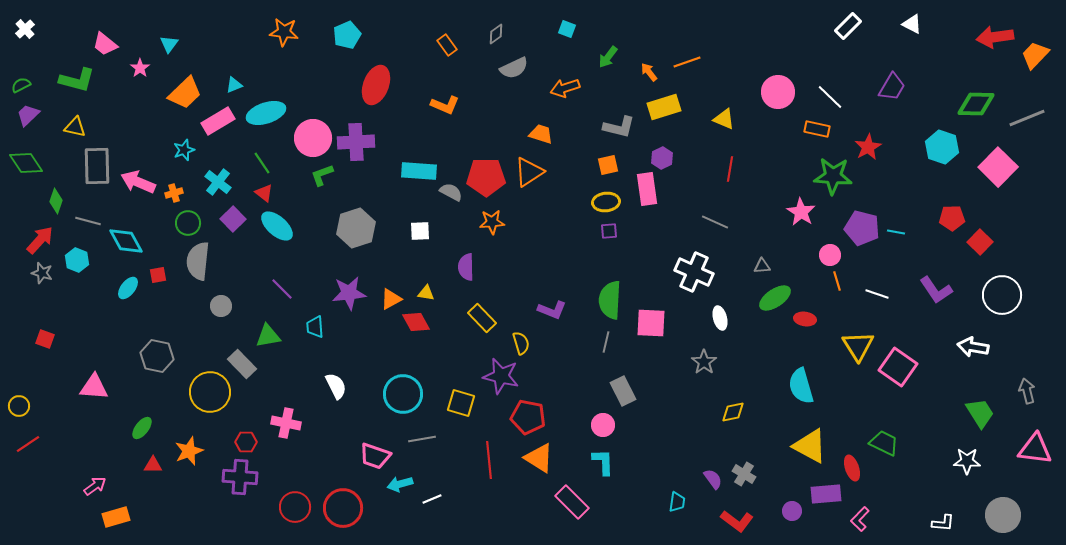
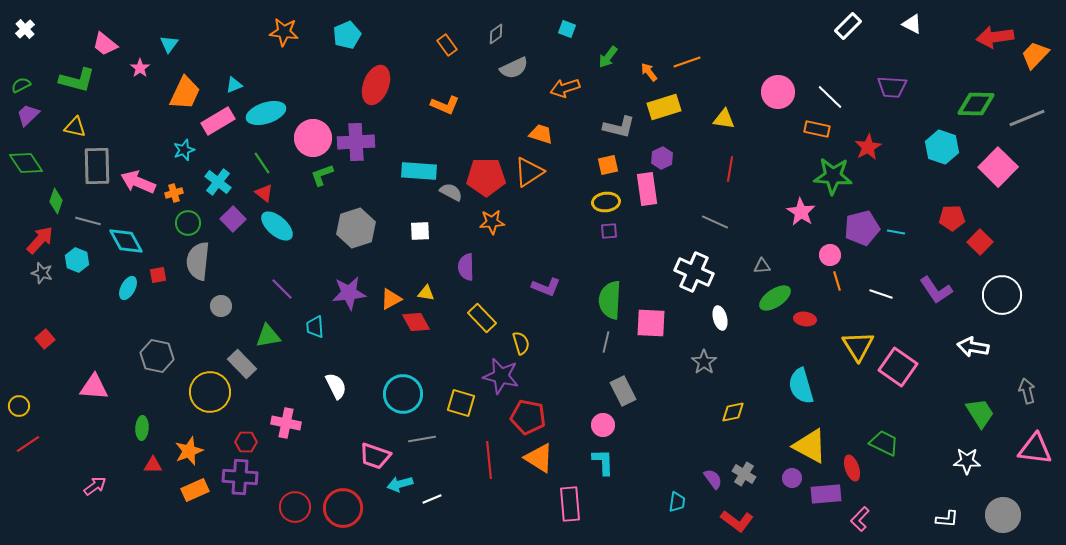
purple trapezoid at (892, 87): rotated 64 degrees clockwise
orange trapezoid at (185, 93): rotated 21 degrees counterclockwise
yellow triangle at (724, 119): rotated 15 degrees counterclockwise
purple pentagon at (862, 228): rotated 28 degrees counterclockwise
cyan ellipse at (128, 288): rotated 10 degrees counterclockwise
white line at (877, 294): moved 4 px right
purple L-shape at (552, 310): moved 6 px left, 23 px up
red square at (45, 339): rotated 30 degrees clockwise
green ellipse at (142, 428): rotated 35 degrees counterclockwise
pink rectangle at (572, 502): moved 2 px left, 2 px down; rotated 40 degrees clockwise
purple circle at (792, 511): moved 33 px up
orange rectangle at (116, 517): moved 79 px right, 27 px up; rotated 8 degrees counterclockwise
white L-shape at (943, 523): moved 4 px right, 4 px up
